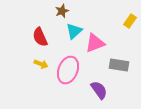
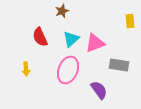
yellow rectangle: rotated 40 degrees counterclockwise
cyan triangle: moved 3 px left, 8 px down
yellow arrow: moved 15 px left, 5 px down; rotated 64 degrees clockwise
